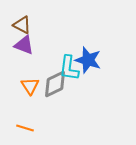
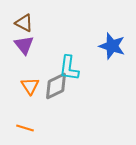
brown triangle: moved 2 px right, 2 px up
purple triangle: rotated 30 degrees clockwise
blue star: moved 24 px right, 14 px up
gray diamond: moved 1 px right, 2 px down
